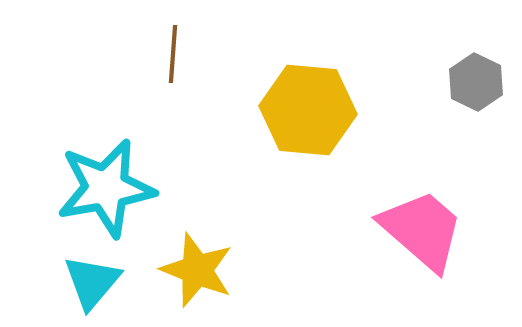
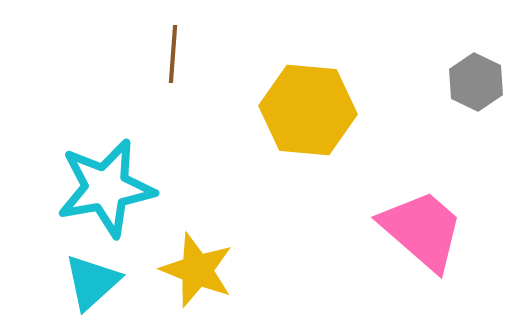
cyan triangle: rotated 8 degrees clockwise
